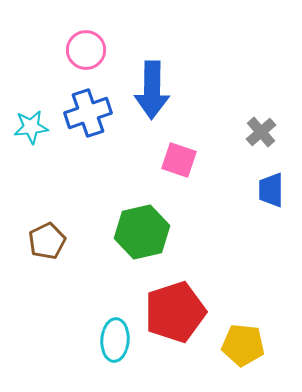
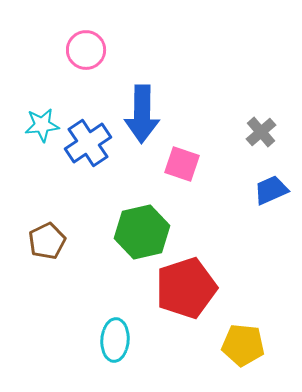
blue arrow: moved 10 px left, 24 px down
blue cross: moved 30 px down; rotated 15 degrees counterclockwise
cyan star: moved 11 px right, 2 px up
pink square: moved 3 px right, 4 px down
blue trapezoid: rotated 66 degrees clockwise
red pentagon: moved 11 px right, 24 px up
